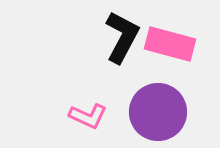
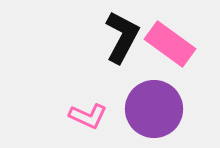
pink rectangle: rotated 21 degrees clockwise
purple circle: moved 4 px left, 3 px up
